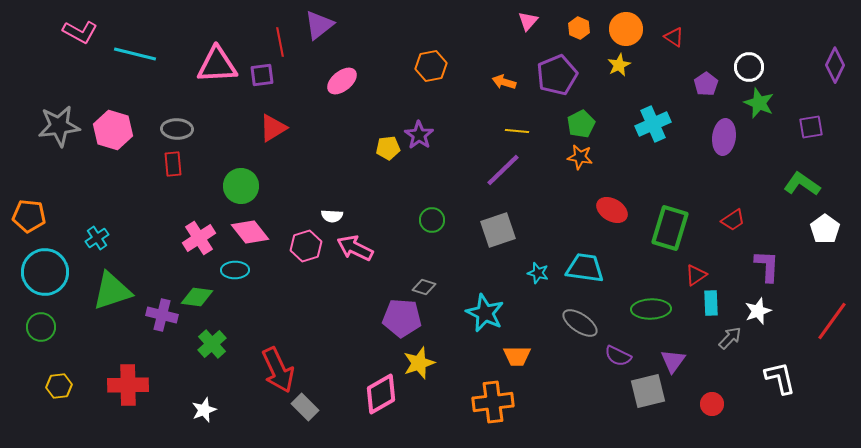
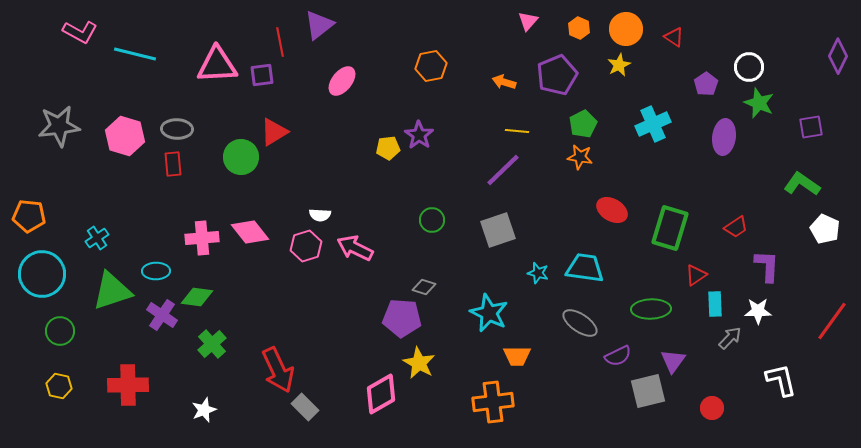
purple diamond at (835, 65): moved 3 px right, 9 px up
pink ellipse at (342, 81): rotated 12 degrees counterclockwise
green pentagon at (581, 124): moved 2 px right
red triangle at (273, 128): moved 1 px right, 4 px down
pink hexagon at (113, 130): moved 12 px right, 6 px down
green circle at (241, 186): moved 29 px up
white semicircle at (332, 216): moved 12 px left, 1 px up
red trapezoid at (733, 220): moved 3 px right, 7 px down
white pentagon at (825, 229): rotated 12 degrees counterclockwise
pink cross at (199, 238): moved 3 px right; rotated 28 degrees clockwise
cyan ellipse at (235, 270): moved 79 px left, 1 px down
cyan circle at (45, 272): moved 3 px left, 2 px down
cyan rectangle at (711, 303): moved 4 px right, 1 px down
white star at (758, 311): rotated 20 degrees clockwise
cyan star at (485, 313): moved 4 px right
purple cross at (162, 315): rotated 20 degrees clockwise
green circle at (41, 327): moved 19 px right, 4 px down
purple semicircle at (618, 356): rotated 52 degrees counterclockwise
yellow star at (419, 363): rotated 24 degrees counterclockwise
white L-shape at (780, 378): moved 1 px right, 2 px down
yellow hexagon at (59, 386): rotated 20 degrees clockwise
red circle at (712, 404): moved 4 px down
